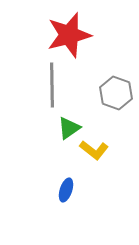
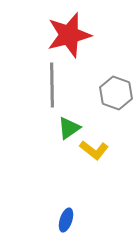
blue ellipse: moved 30 px down
